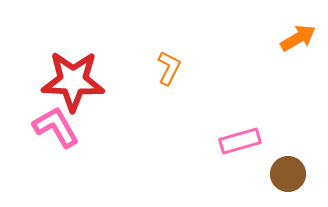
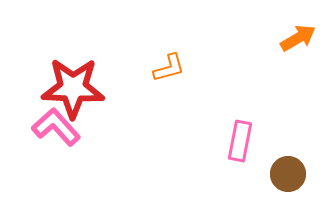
orange L-shape: rotated 48 degrees clockwise
red star: moved 7 px down
pink L-shape: rotated 12 degrees counterclockwise
pink rectangle: rotated 63 degrees counterclockwise
